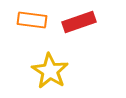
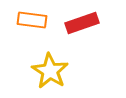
red rectangle: moved 3 px right, 1 px down
